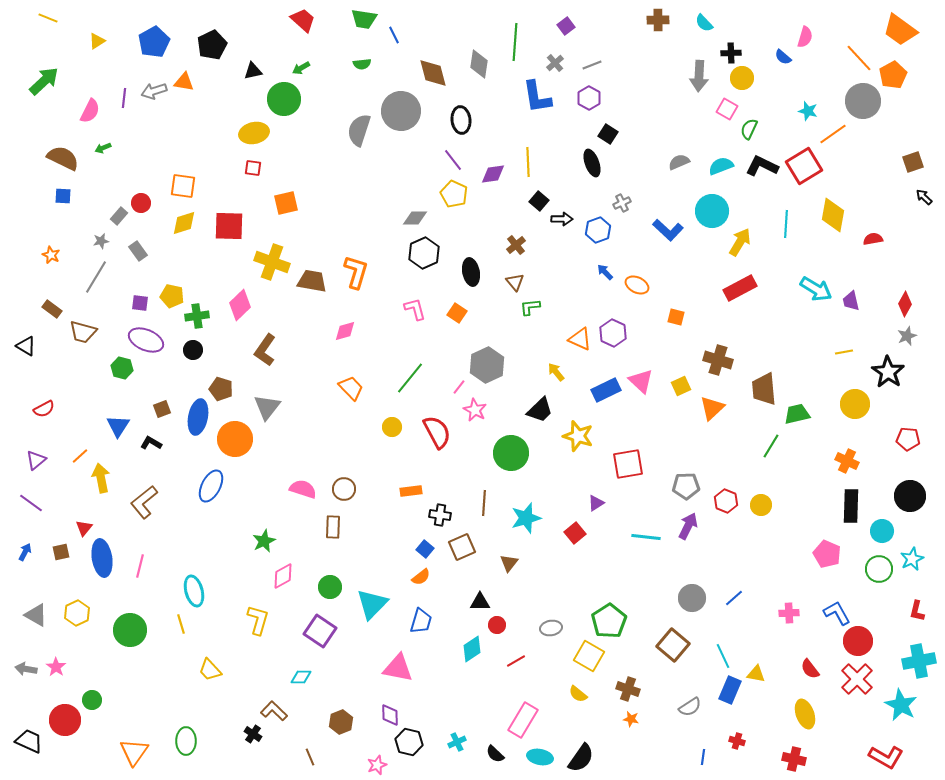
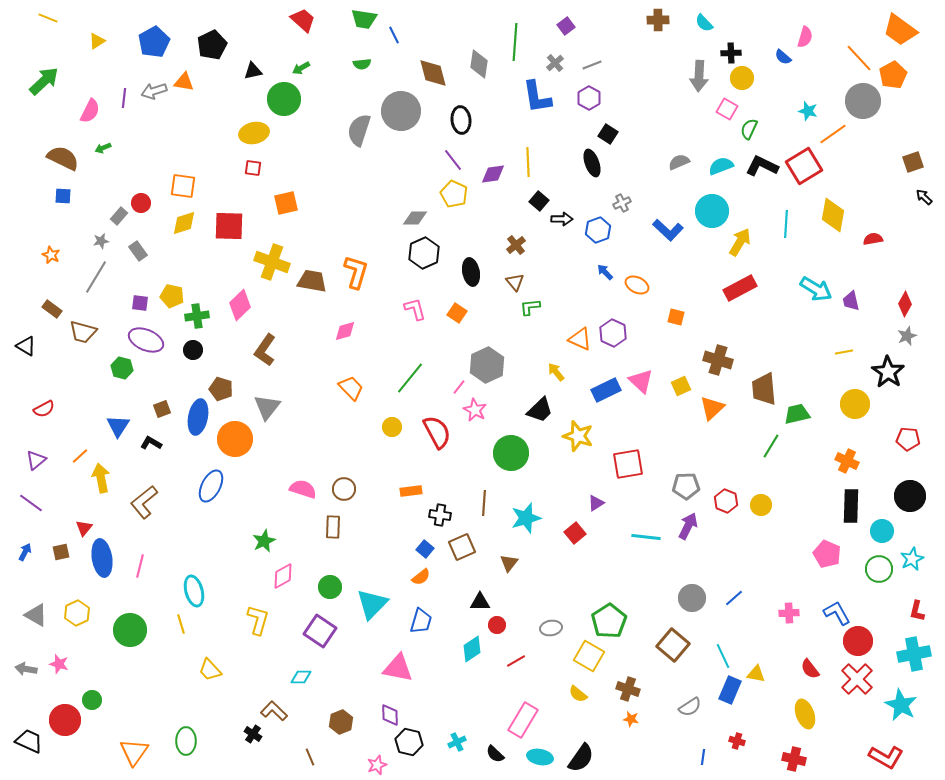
cyan cross at (919, 661): moved 5 px left, 7 px up
pink star at (56, 667): moved 3 px right, 3 px up; rotated 18 degrees counterclockwise
